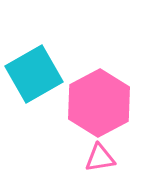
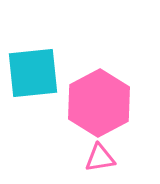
cyan square: moved 1 px left, 1 px up; rotated 24 degrees clockwise
